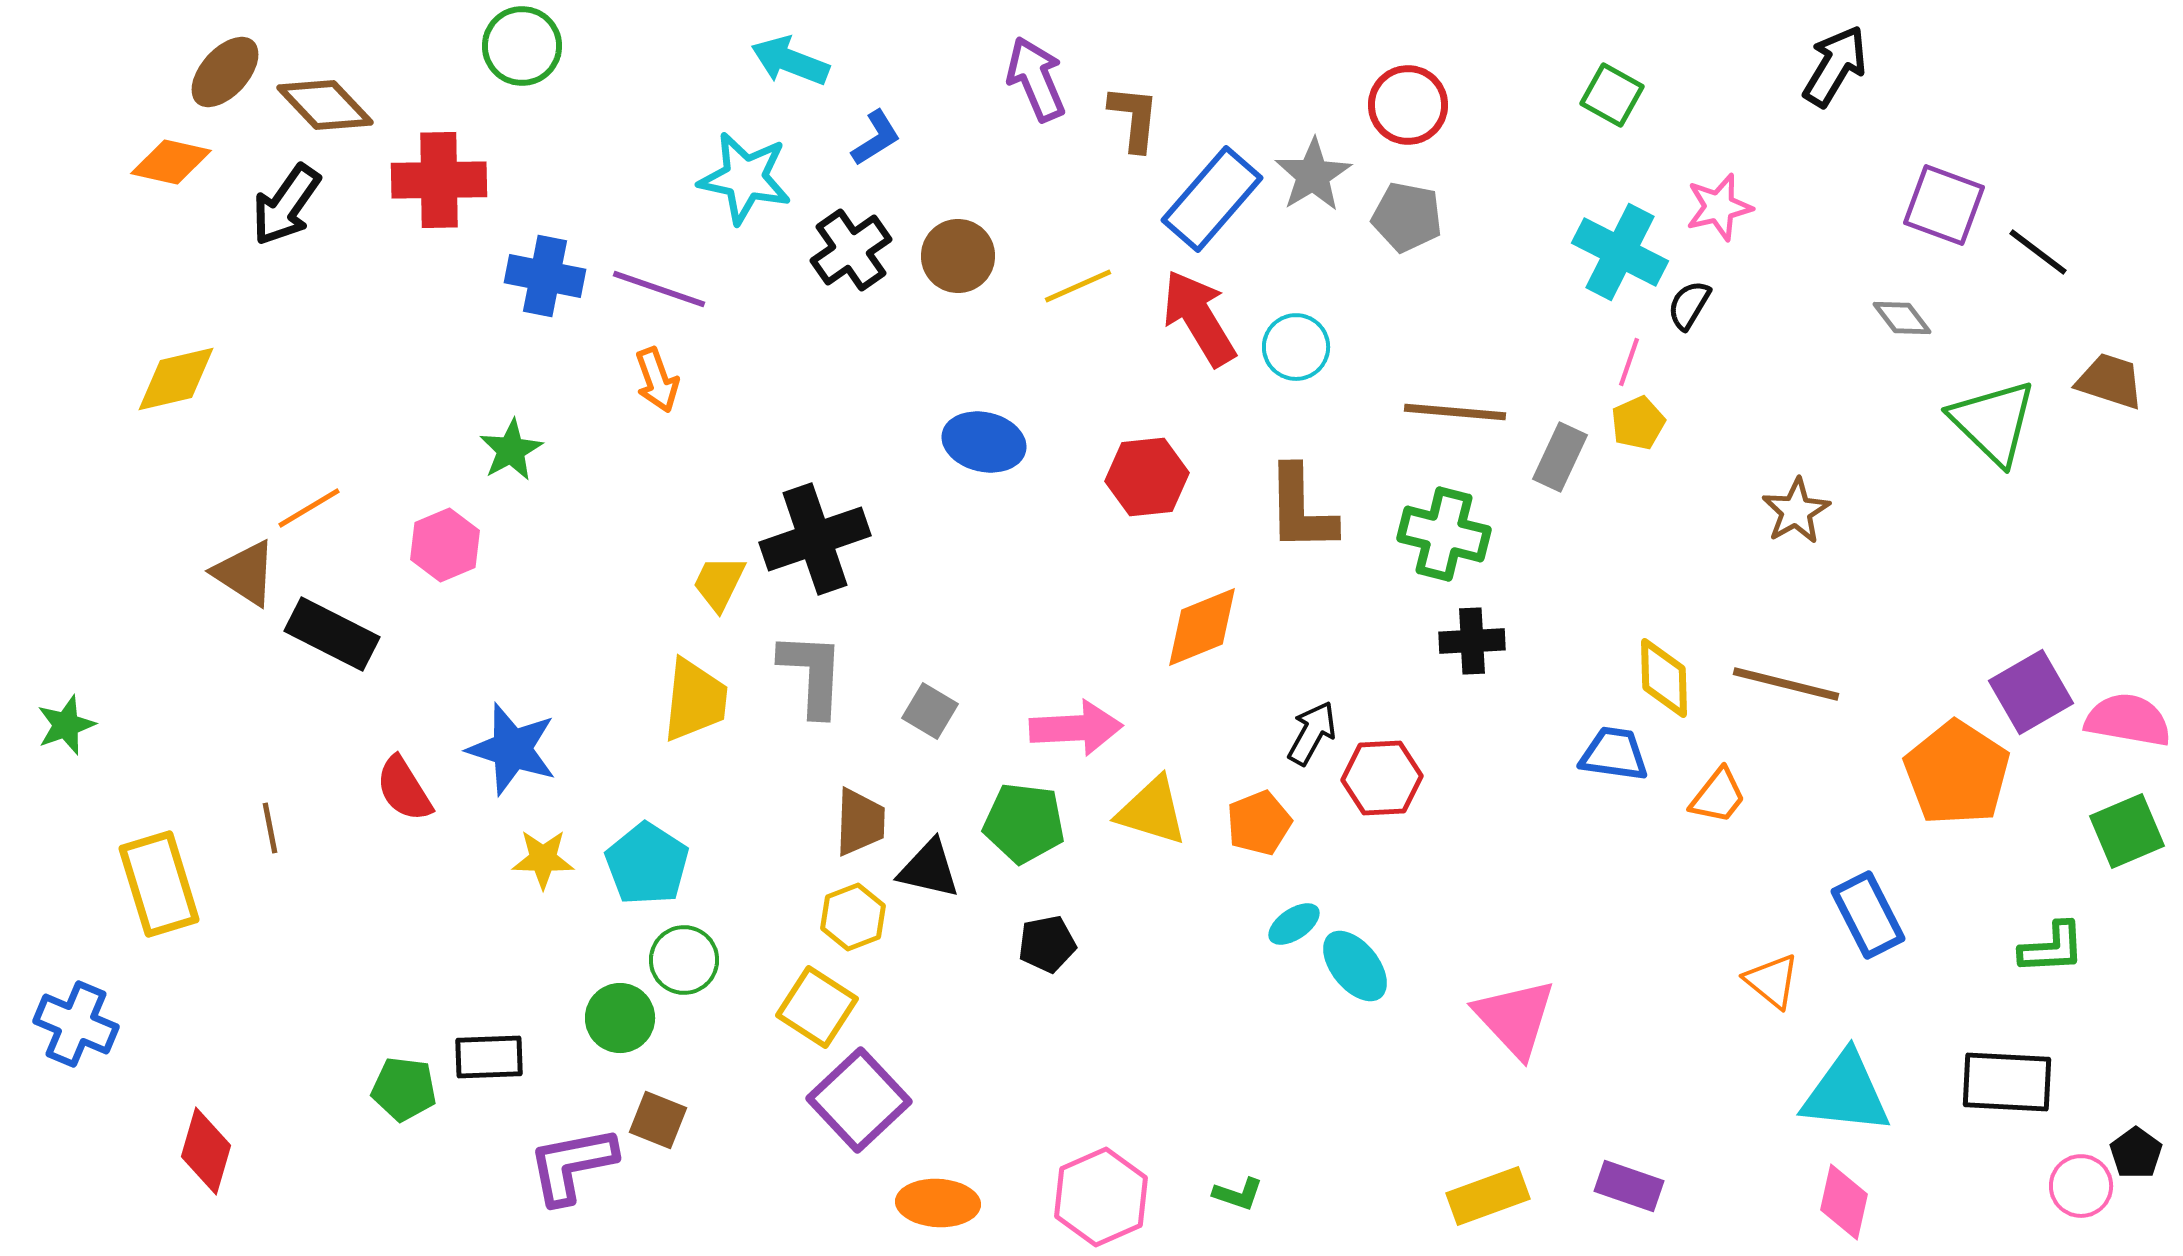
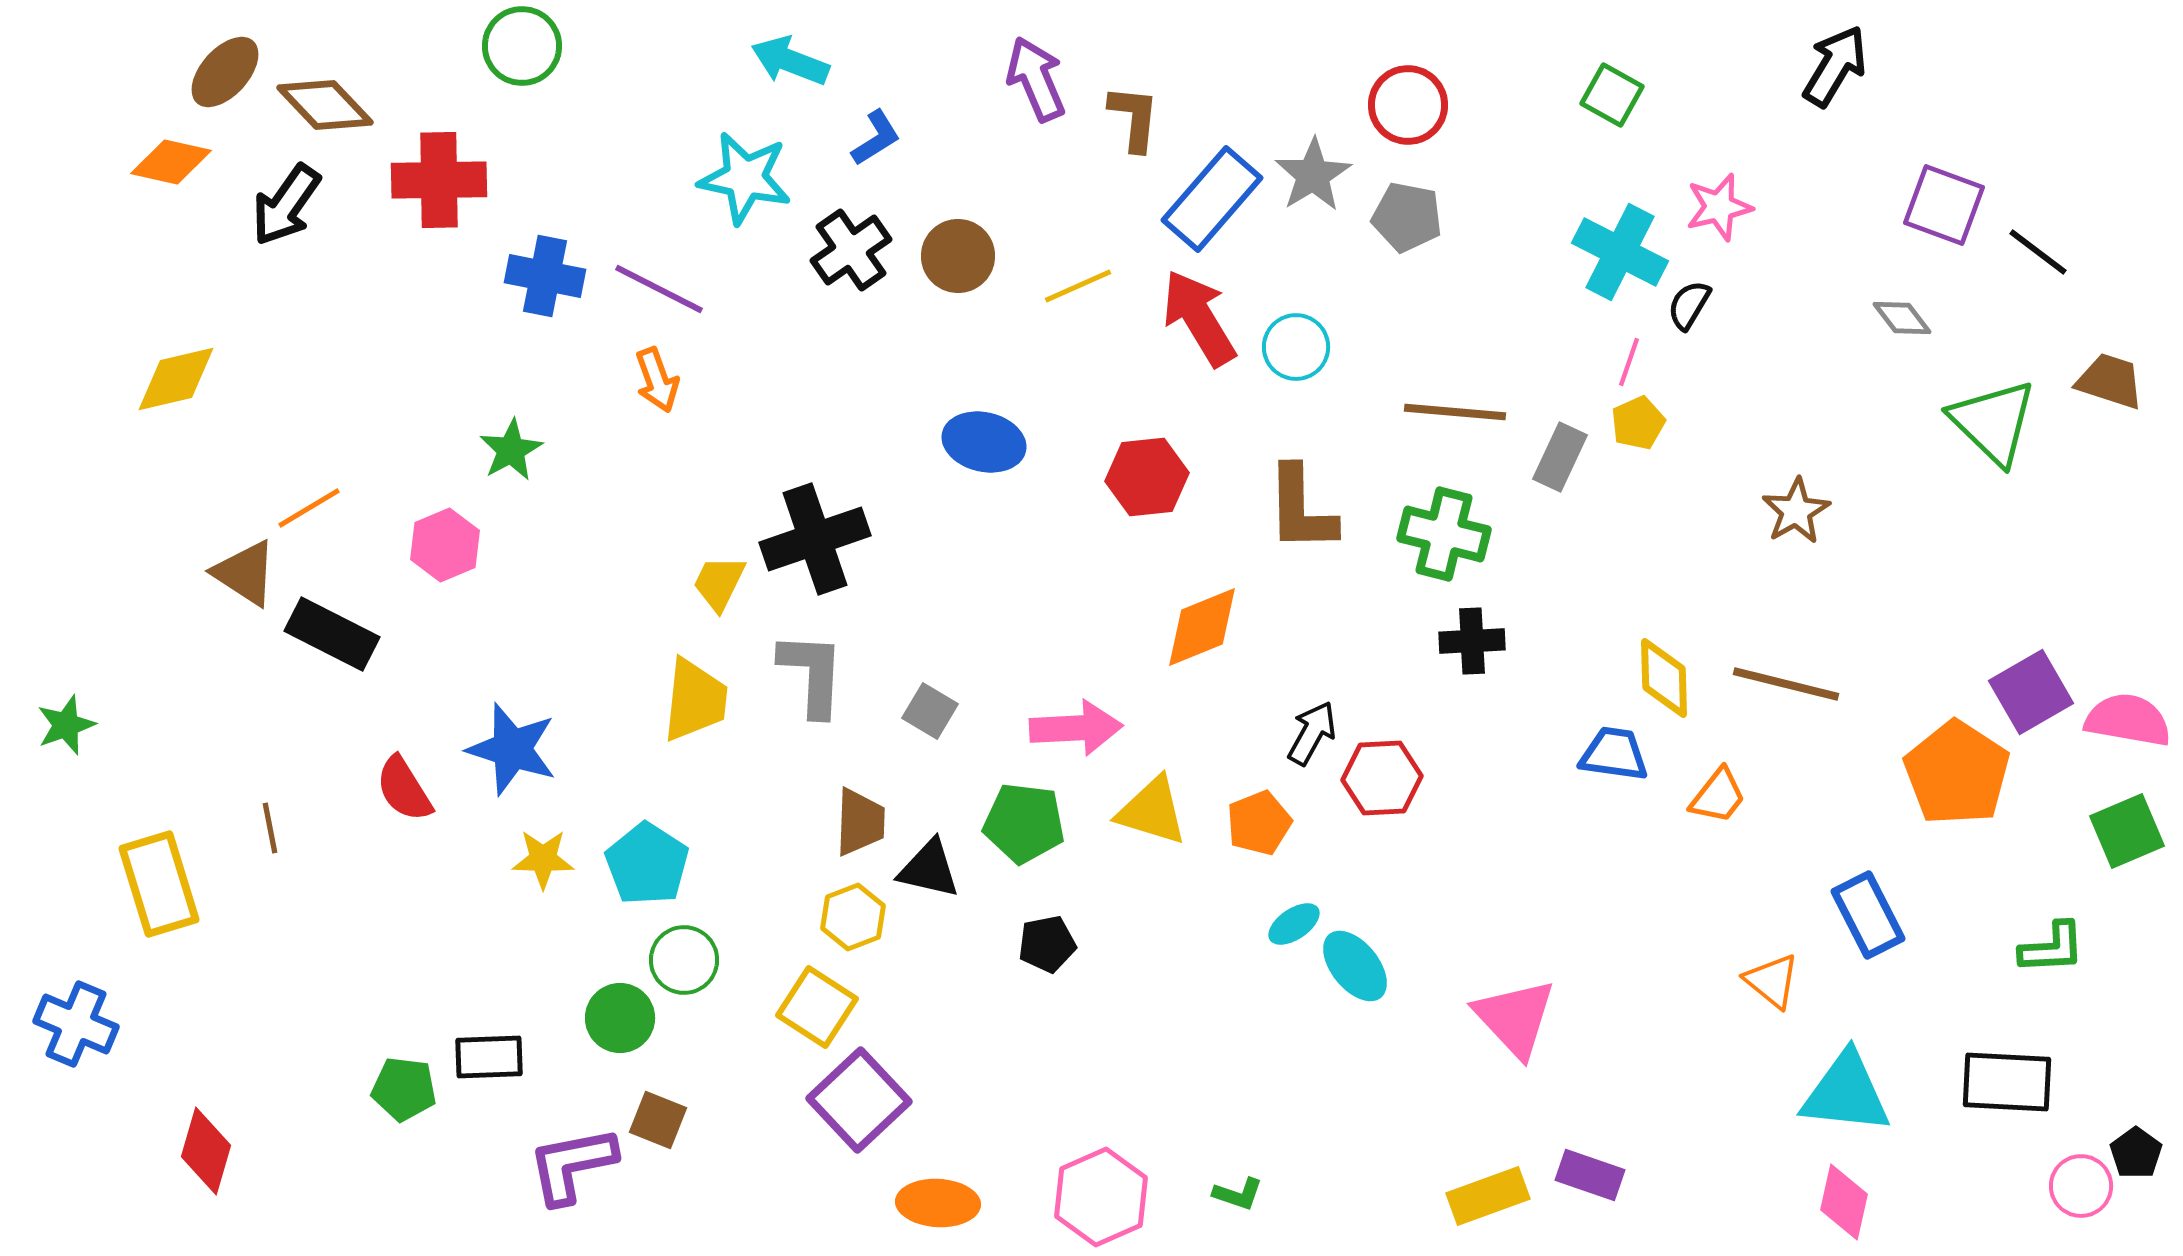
purple line at (659, 289): rotated 8 degrees clockwise
purple rectangle at (1629, 1186): moved 39 px left, 11 px up
